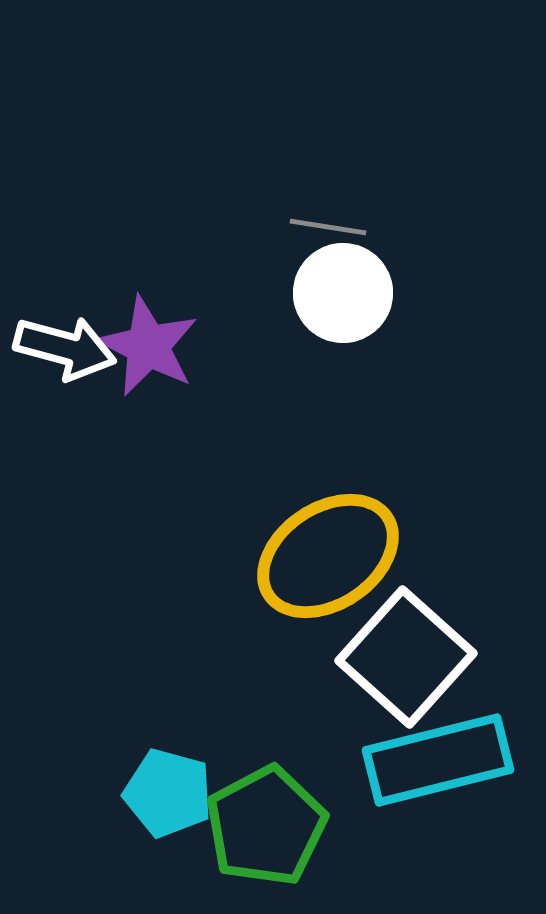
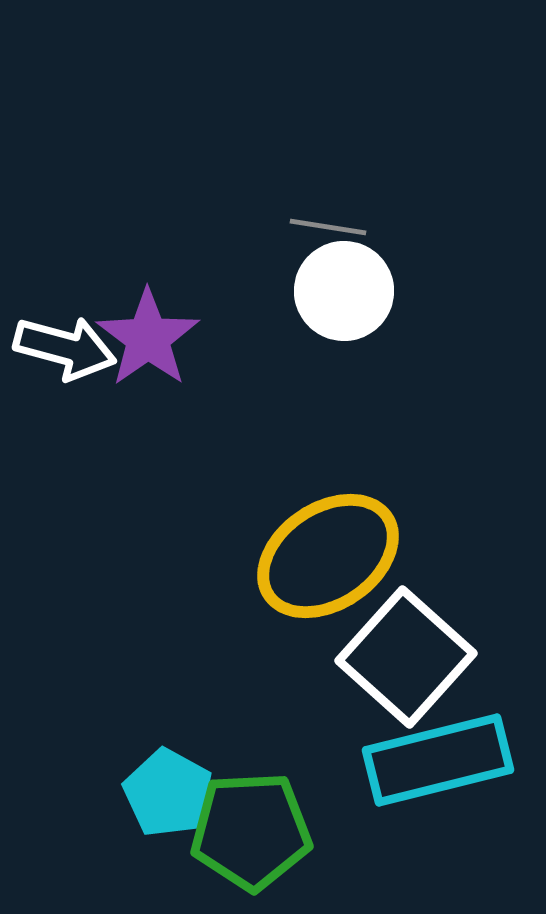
white circle: moved 1 px right, 2 px up
purple star: moved 8 px up; rotated 10 degrees clockwise
cyan pentagon: rotated 14 degrees clockwise
green pentagon: moved 15 px left, 5 px down; rotated 25 degrees clockwise
